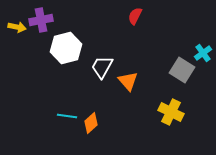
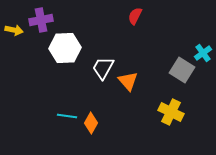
yellow arrow: moved 3 px left, 3 px down
white hexagon: moved 1 px left; rotated 12 degrees clockwise
white trapezoid: moved 1 px right, 1 px down
orange diamond: rotated 20 degrees counterclockwise
